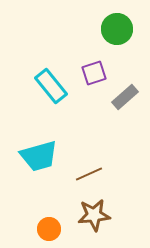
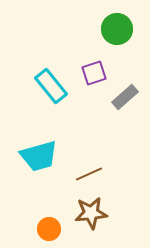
brown star: moved 3 px left, 2 px up
